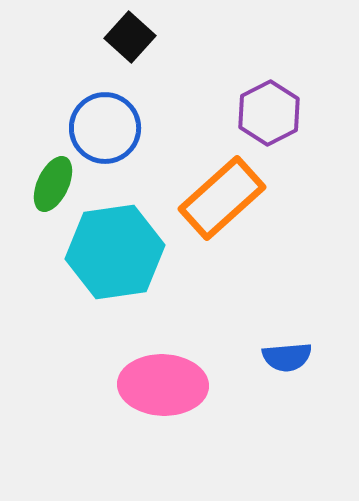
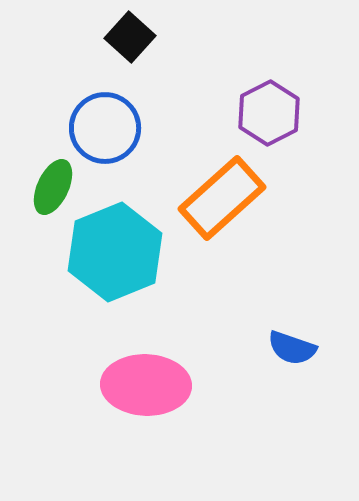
green ellipse: moved 3 px down
cyan hexagon: rotated 14 degrees counterclockwise
blue semicircle: moved 5 px right, 9 px up; rotated 24 degrees clockwise
pink ellipse: moved 17 px left
